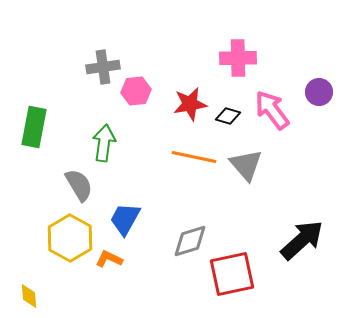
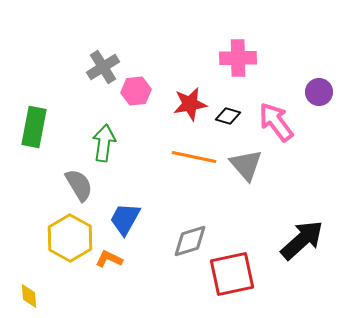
gray cross: rotated 24 degrees counterclockwise
pink arrow: moved 4 px right, 12 px down
